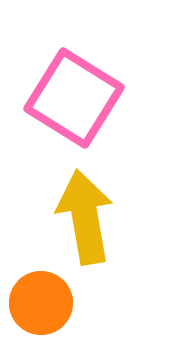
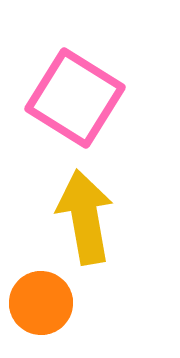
pink square: moved 1 px right
